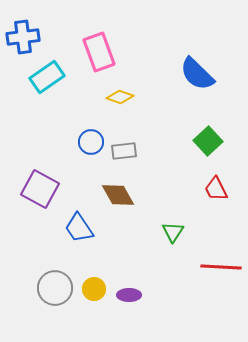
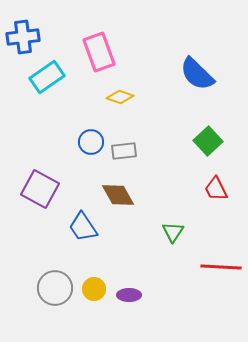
blue trapezoid: moved 4 px right, 1 px up
